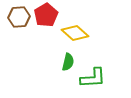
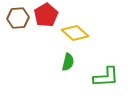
brown hexagon: moved 1 px left, 1 px down
green L-shape: moved 13 px right, 1 px up
